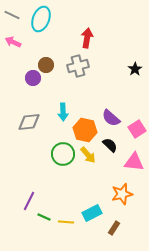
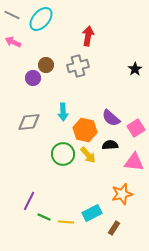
cyan ellipse: rotated 20 degrees clockwise
red arrow: moved 1 px right, 2 px up
pink square: moved 1 px left, 1 px up
black semicircle: rotated 49 degrees counterclockwise
